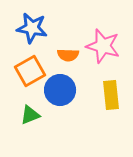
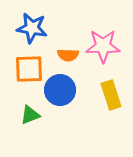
pink star: rotated 16 degrees counterclockwise
orange square: moved 1 px left, 2 px up; rotated 28 degrees clockwise
yellow rectangle: rotated 12 degrees counterclockwise
